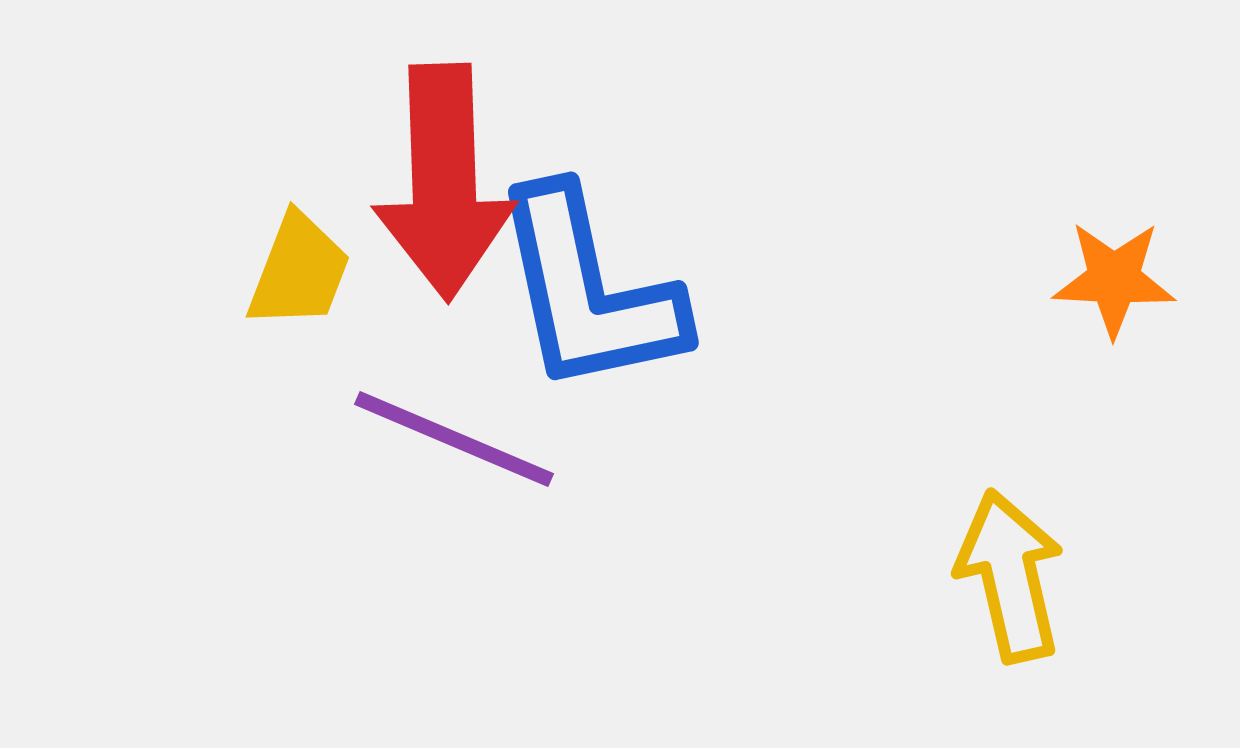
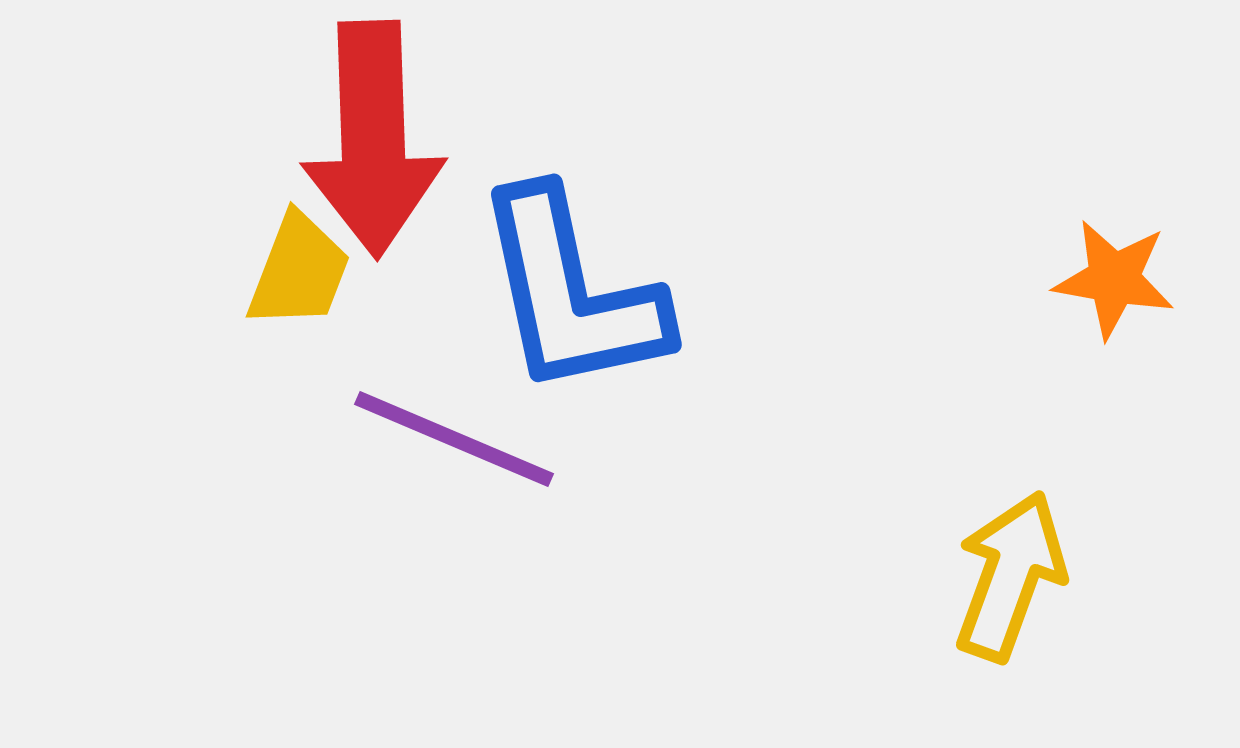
red arrow: moved 71 px left, 43 px up
orange star: rotated 7 degrees clockwise
blue L-shape: moved 17 px left, 2 px down
yellow arrow: rotated 33 degrees clockwise
